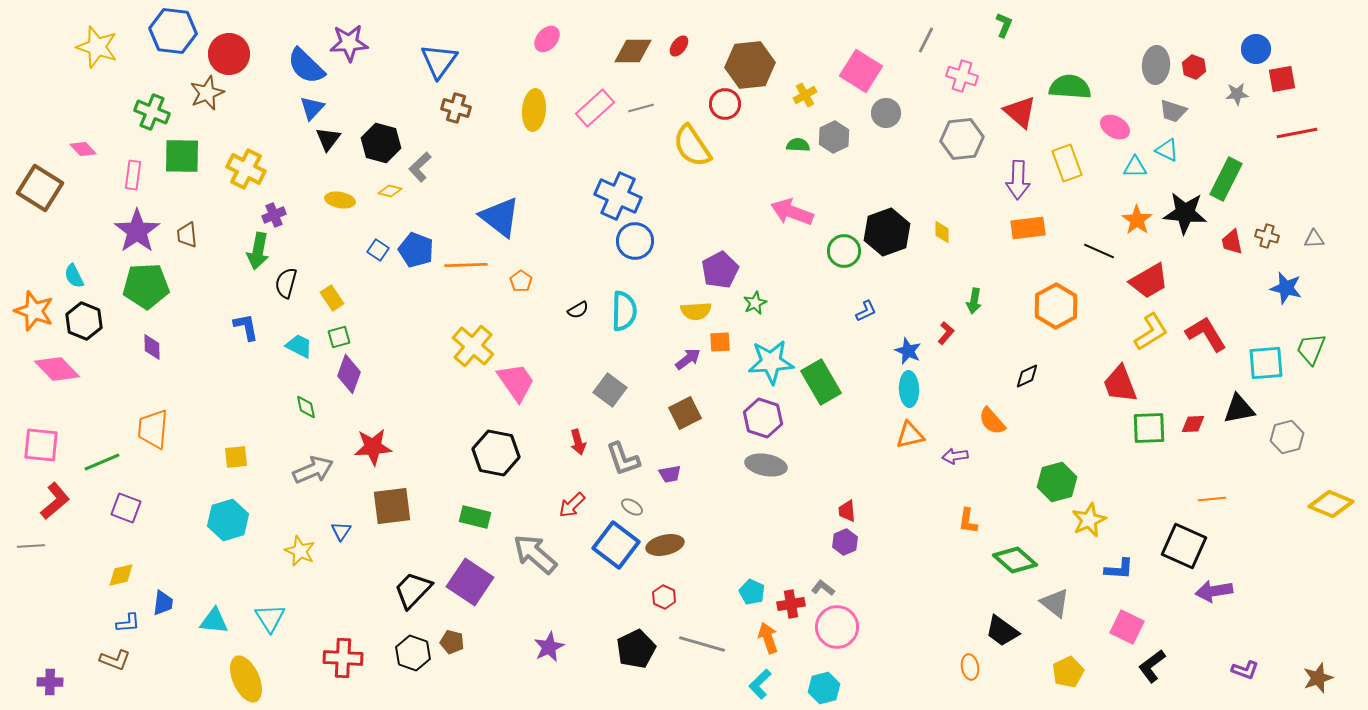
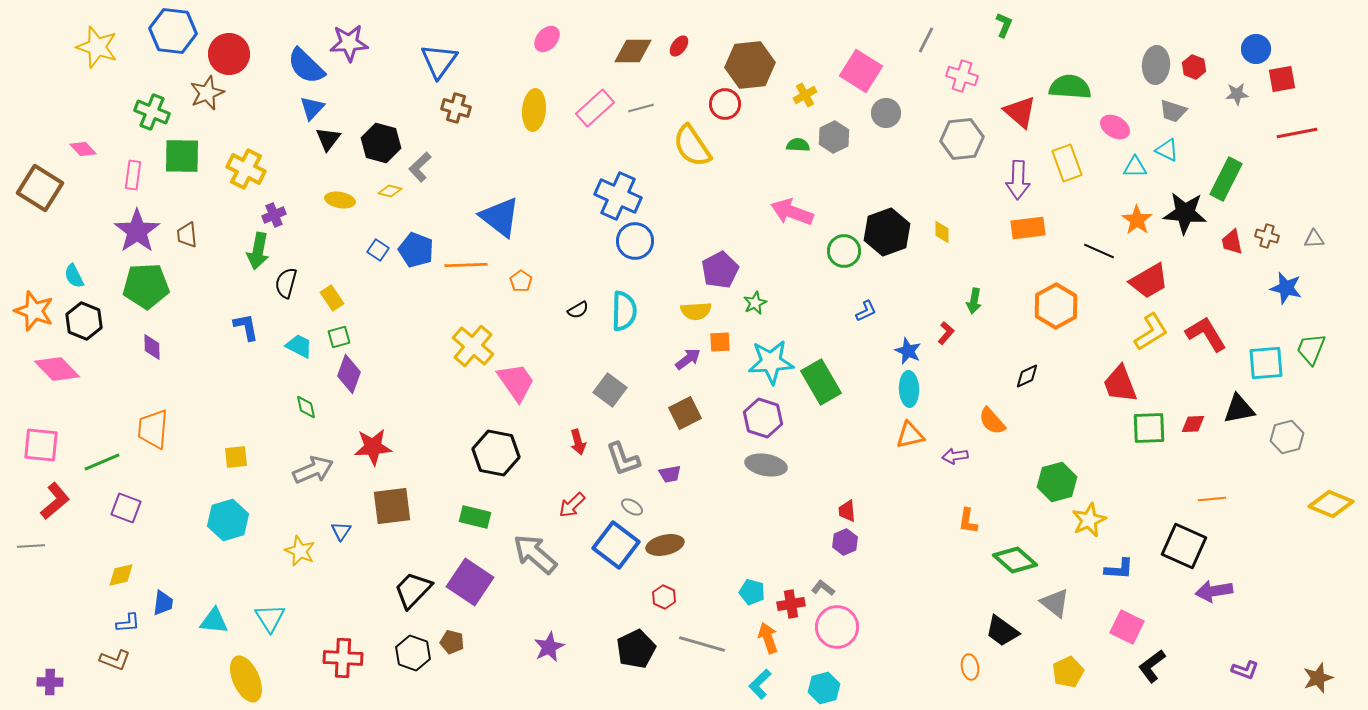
cyan pentagon at (752, 592): rotated 10 degrees counterclockwise
